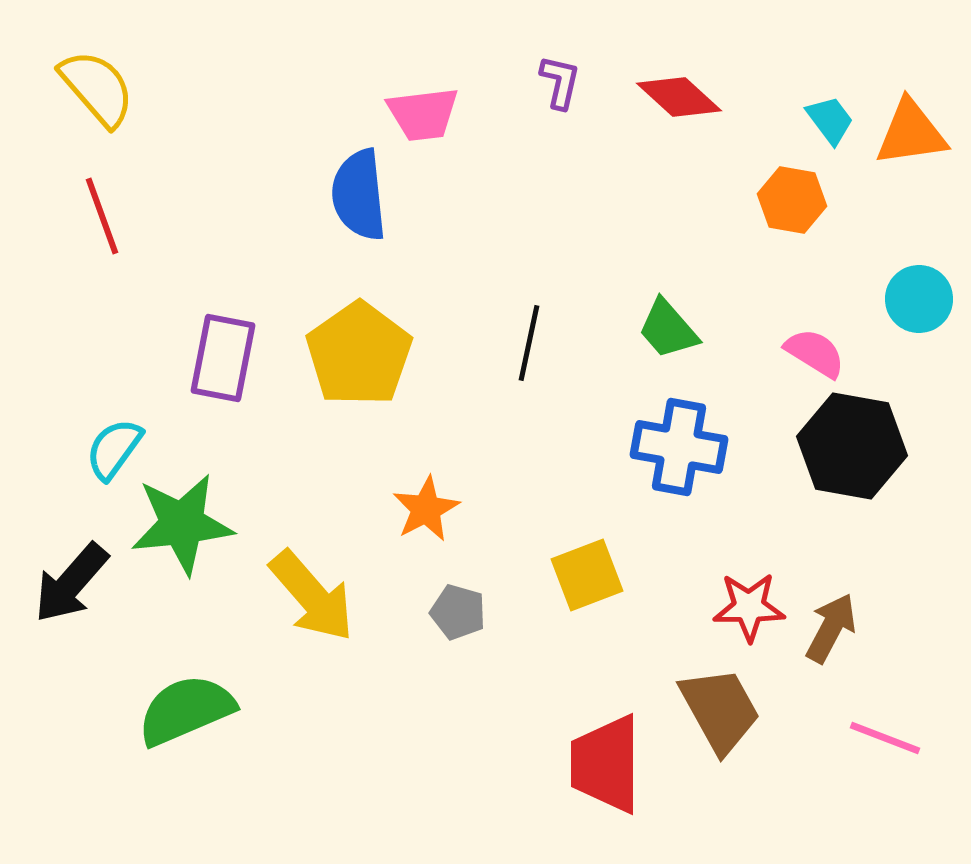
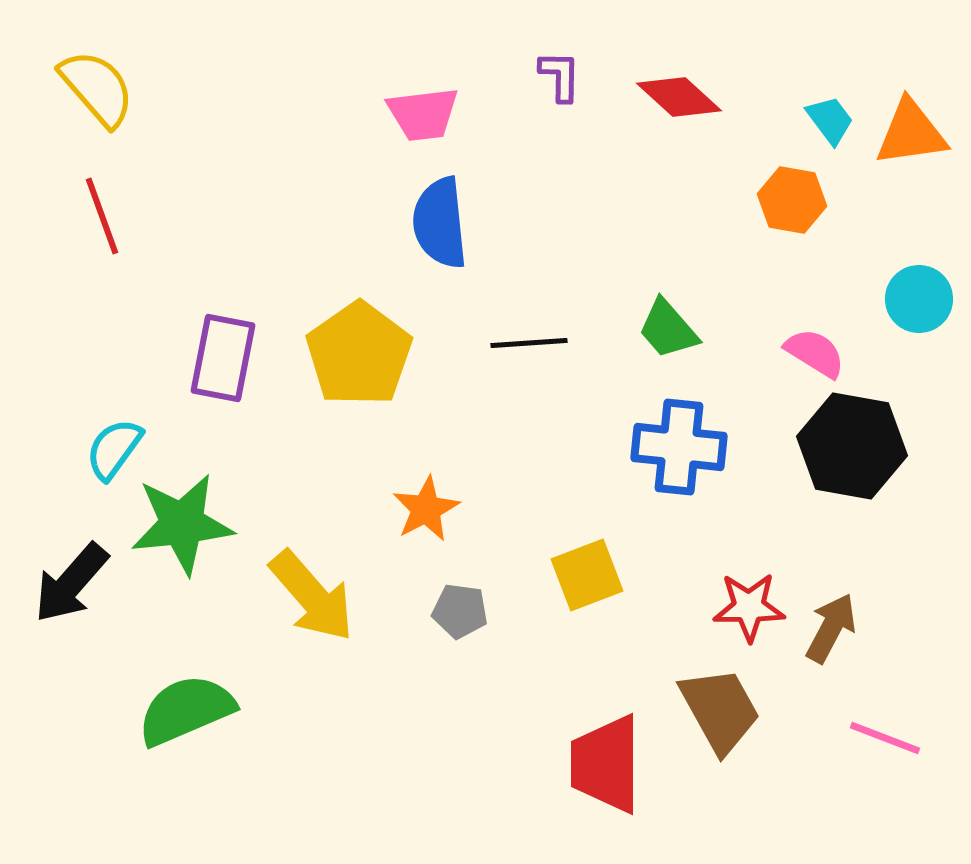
purple L-shape: moved 6 px up; rotated 12 degrees counterclockwise
blue semicircle: moved 81 px right, 28 px down
black line: rotated 74 degrees clockwise
blue cross: rotated 4 degrees counterclockwise
gray pentagon: moved 2 px right, 1 px up; rotated 8 degrees counterclockwise
